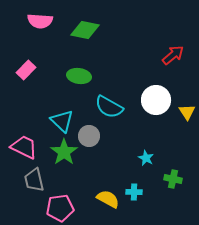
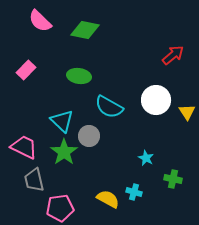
pink semicircle: rotated 40 degrees clockwise
cyan cross: rotated 14 degrees clockwise
